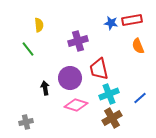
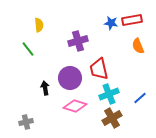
pink diamond: moved 1 px left, 1 px down
